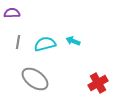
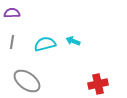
gray line: moved 6 px left
gray ellipse: moved 8 px left, 2 px down
red cross: moved 1 px down; rotated 18 degrees clockwise
